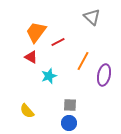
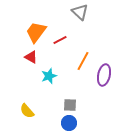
gray triangle: moved 12 px left, 5 px up
red line: moved 2 px right, 2 px up
